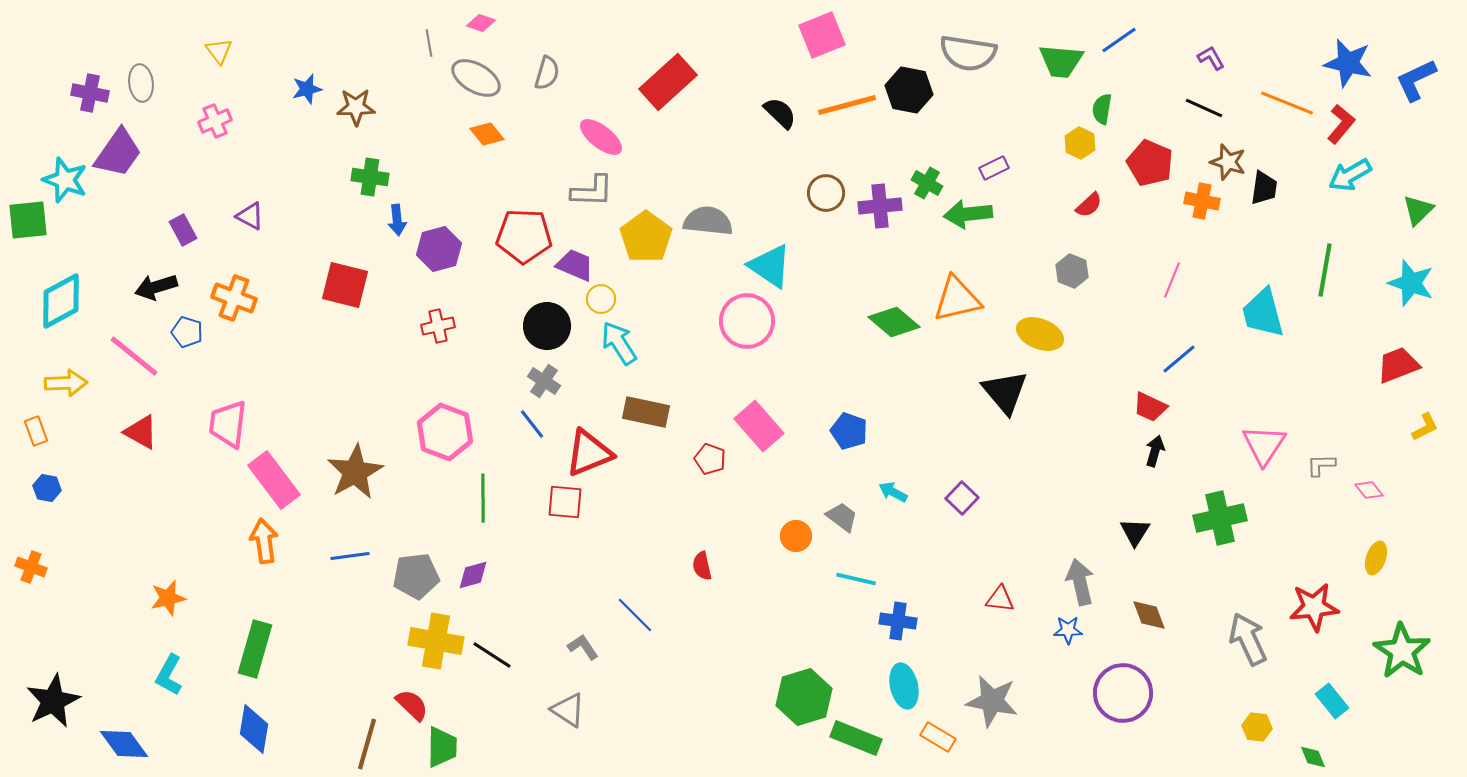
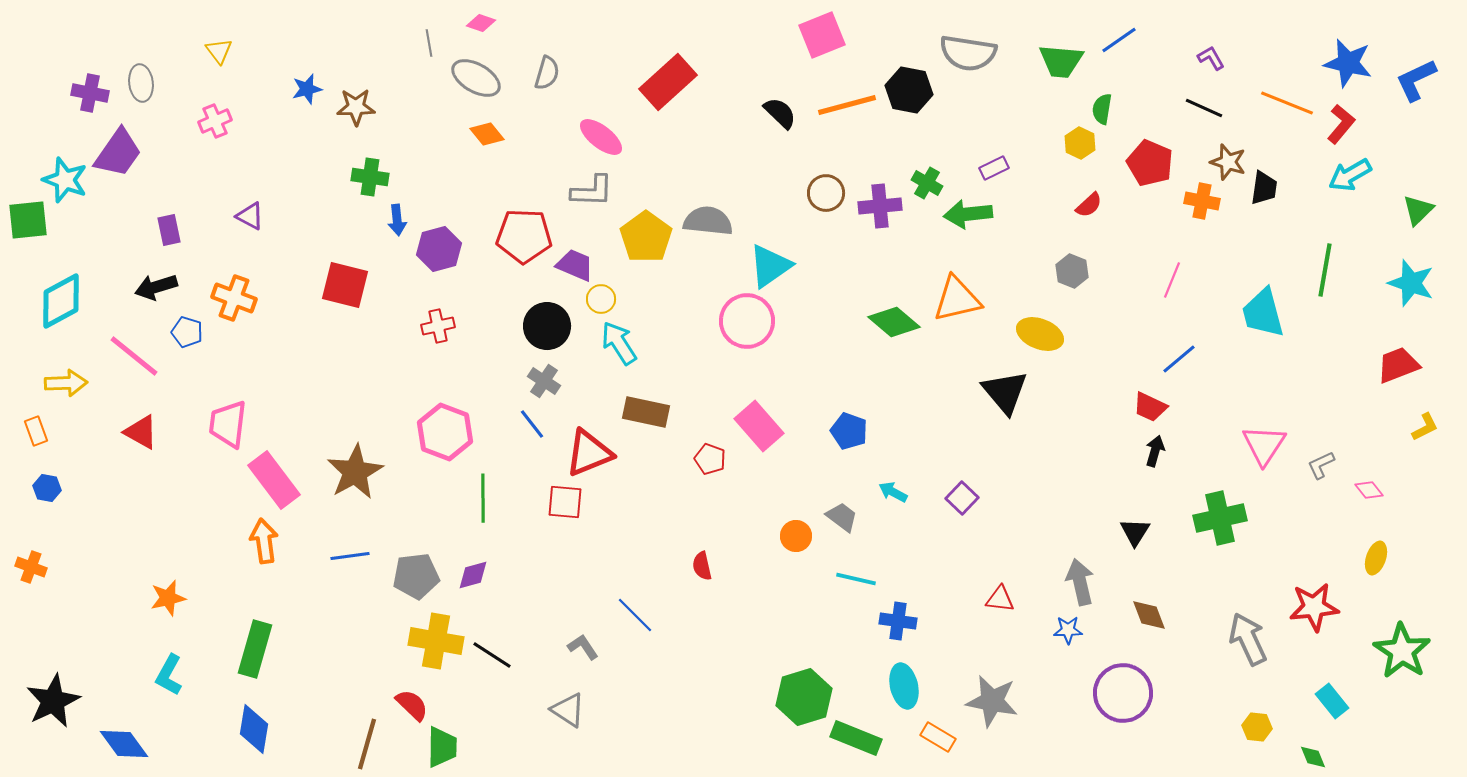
purple rectangle at (183, 230): moved 14 px left; rotated 16 degrees clockwise
cyan triangle at (770, 266): rotated 51 degrees clockwise
gray L-shape at (1321, 465): rotated 24 degrees counterclockwise
